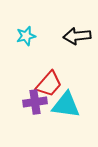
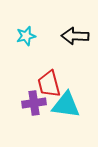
black arrow: moved 2 px left; rotated 8 degrees clockwise
red trapezoid: rotated 124 degrees clockwise
purple cross: moved 1 px left, 1 px down
